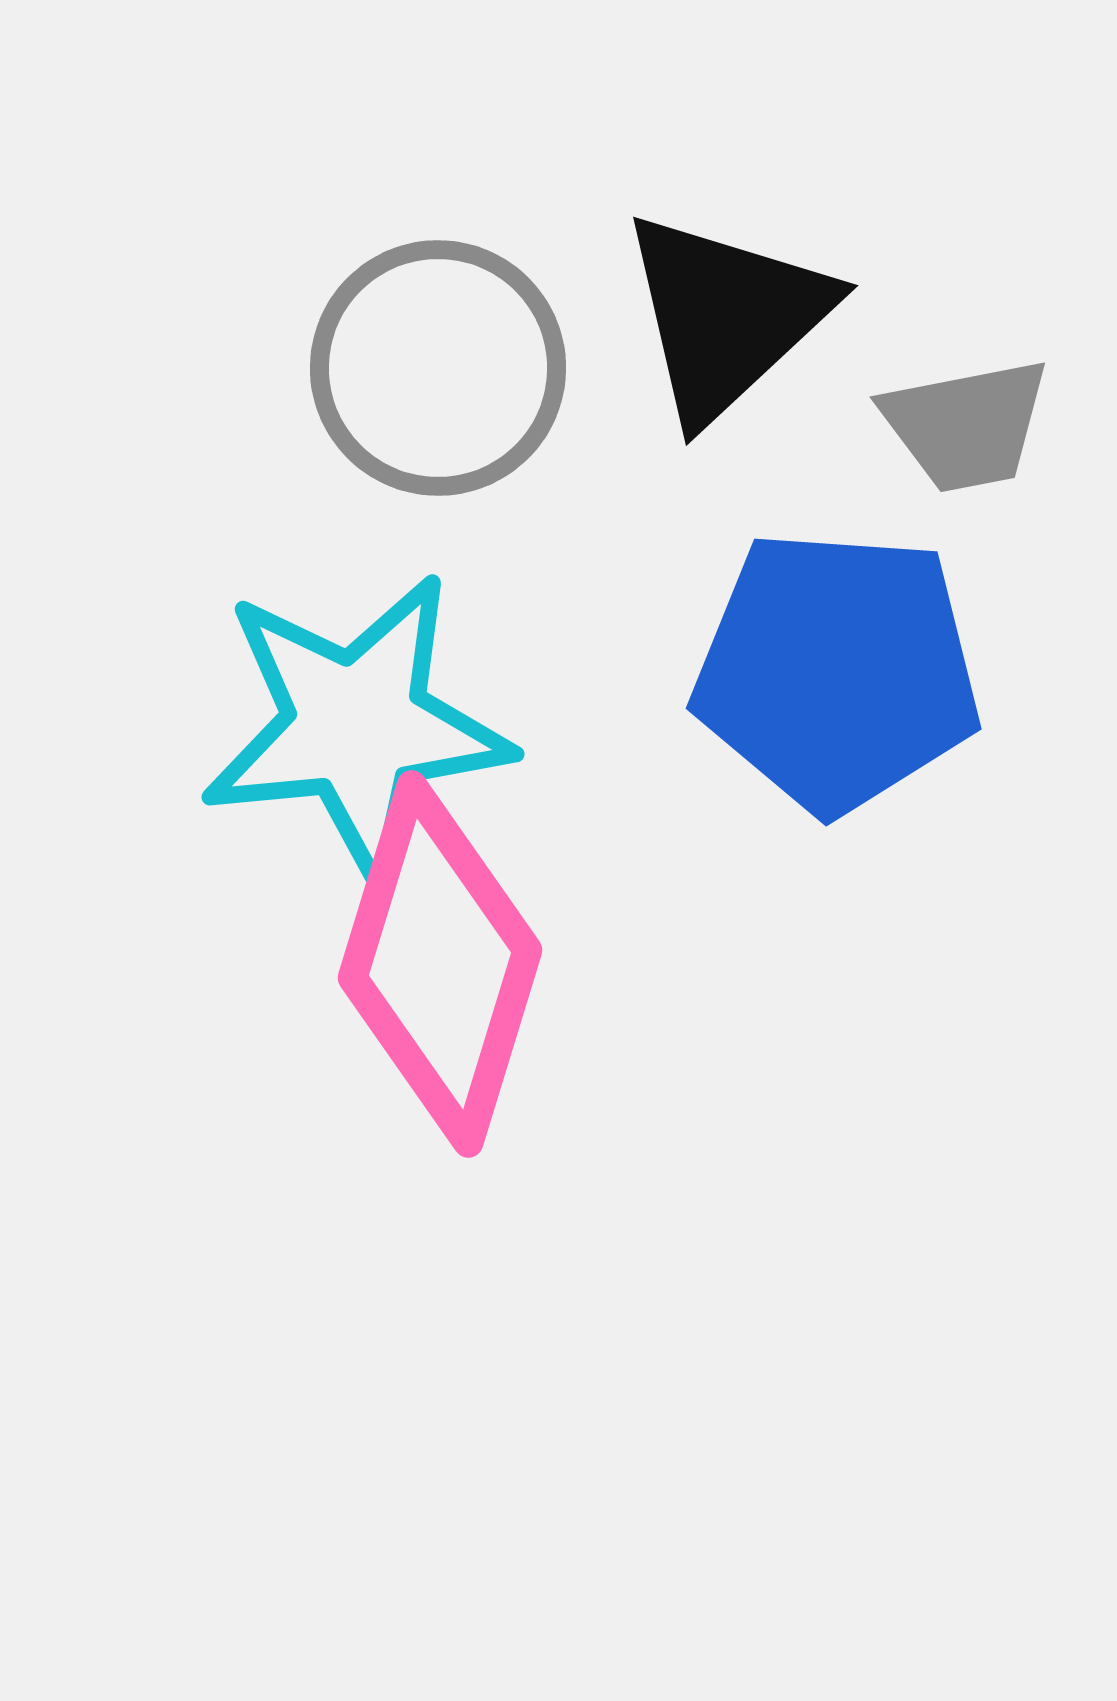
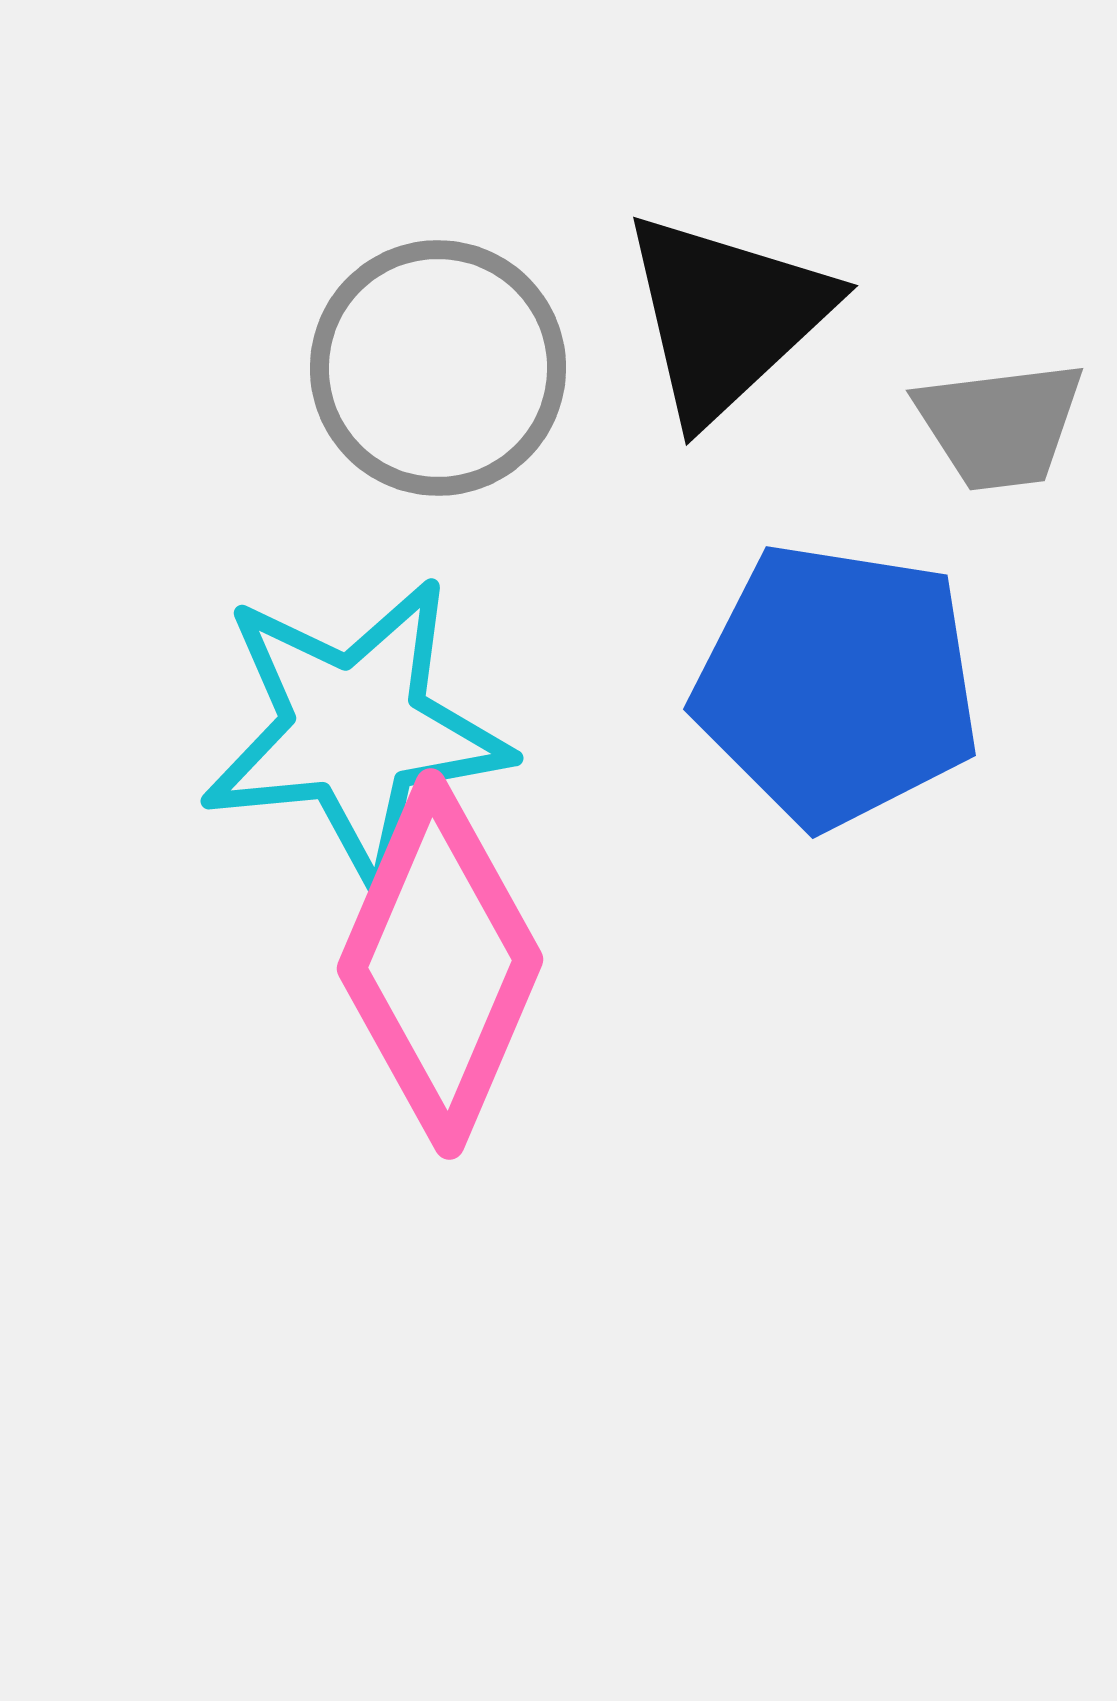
gray trapezoid: moved 34 px right; rotated 4 degrees clockwise
blue pentagon: moved 14 px down; rotated 5 degrees clockwise
cyan star: moved 1 px left, 4 px down
pink diamond: rotated 6 degrees clockwise
